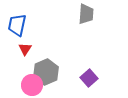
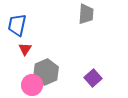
purple square: moved 4 px right
